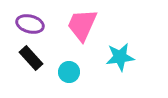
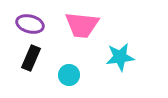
pink trapezoid: rotated 108 degrees counterclockwise
black rectangle: rotated 65 degrees clockwise
cyan circle: moved 3 px down
